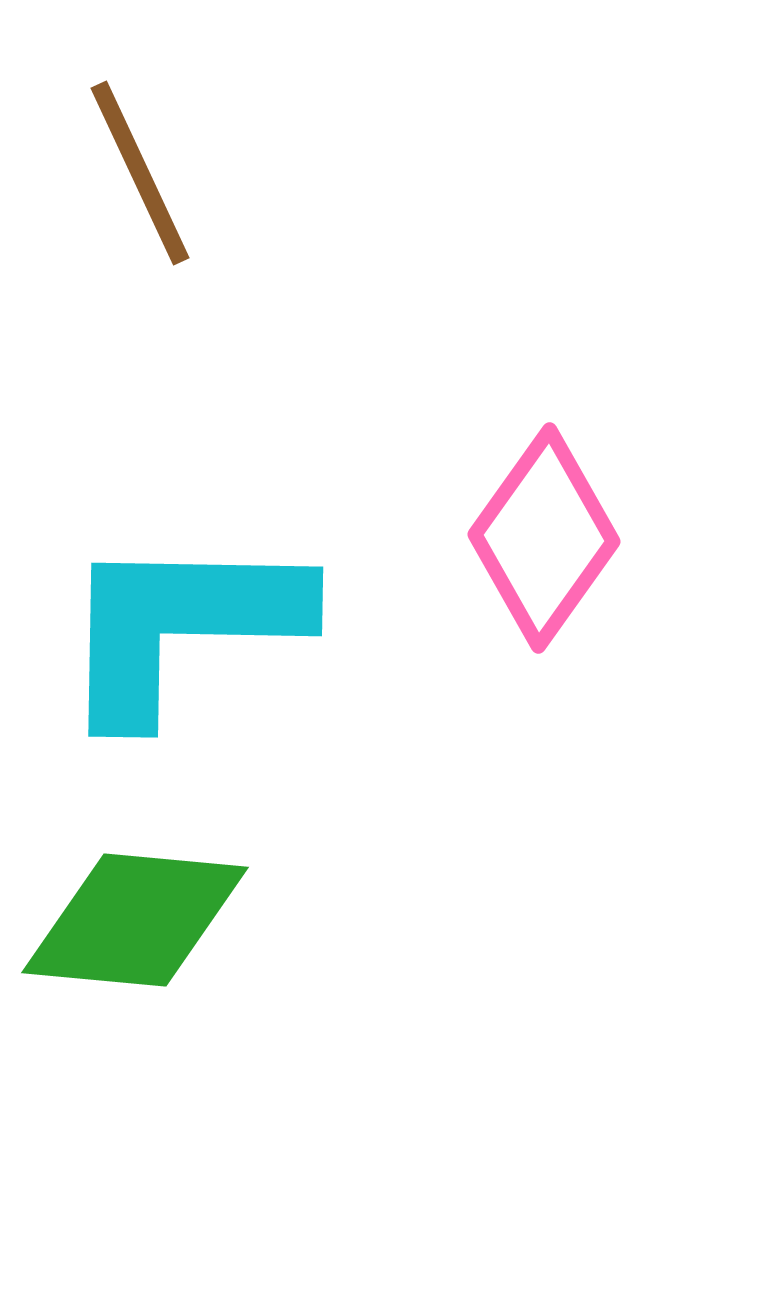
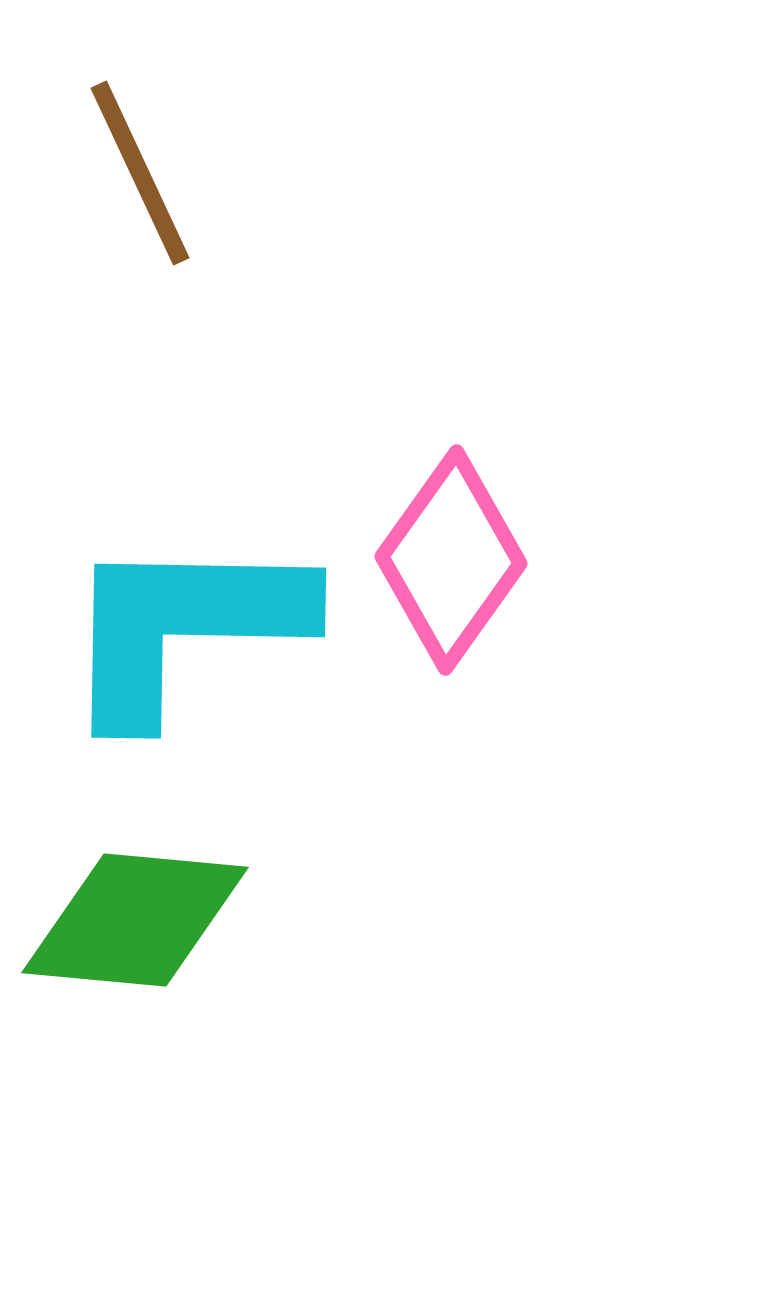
pink diamond: moved 93 px left, 22 px down
cyan L-shape: moved 3 px right, 1 px down
